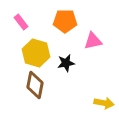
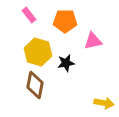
pink rectangle: moved 8 px right, 7 px up
yellow hexagon: moved 2 px right, 1 px up
